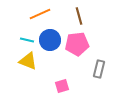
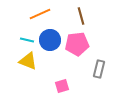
brown line: moved 2 px right
